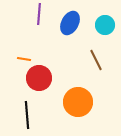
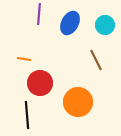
red circle: moved 1 px right, 5 px down
